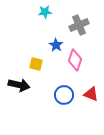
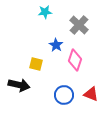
gray cross: rotated 24 degrees counterclockwise
